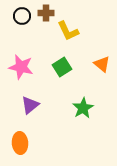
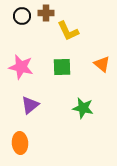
green square: rotated 30 degrees clockwise
green star: rotated 30 degrees counterclockwise
